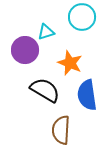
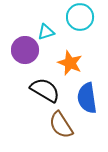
cyan circle: moved 2 px left
blue semicircle: moved 3 px down
brown semicircle: moved 5 px up; rotated 36 degrees counterclockwise
